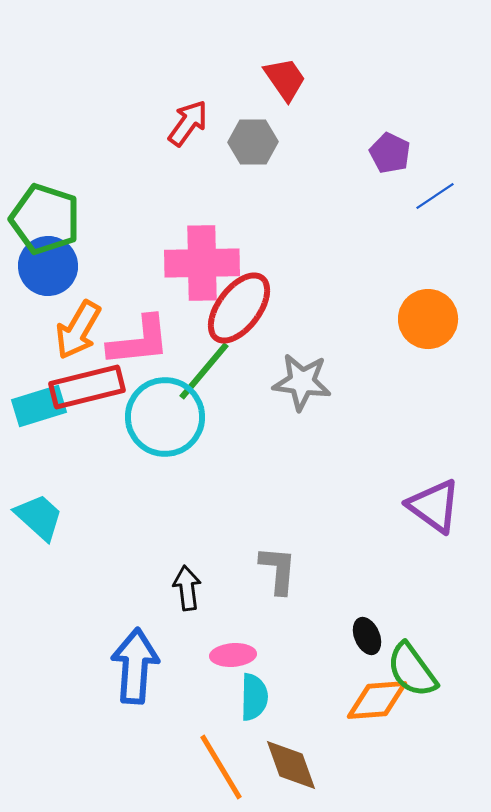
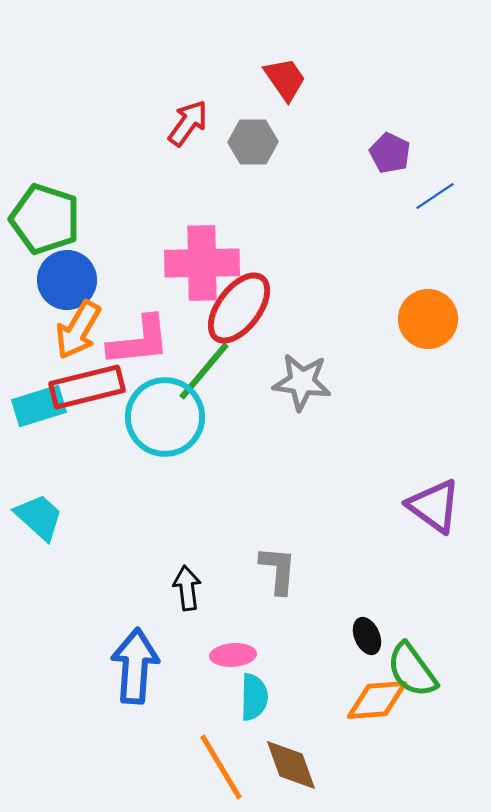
blue circle: moved 19 px right, 14 px down
